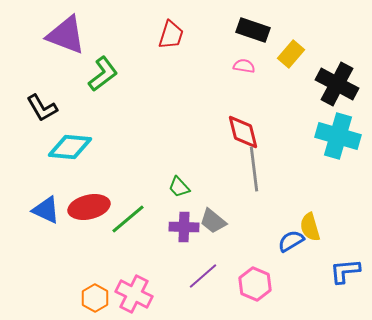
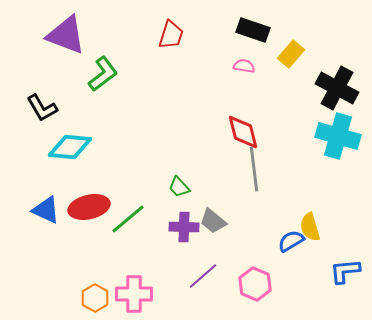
black cross: moved 4 px down
pink cross: rotated 27 degrees counterclockwise
